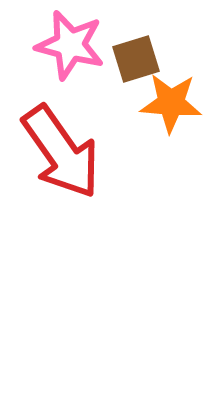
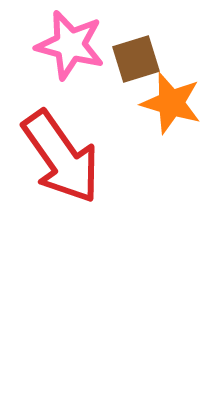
orange star: rotated 12 degrees clockwise
red arrow: moved 5 px down
